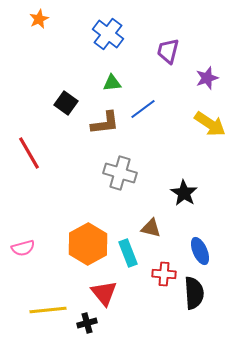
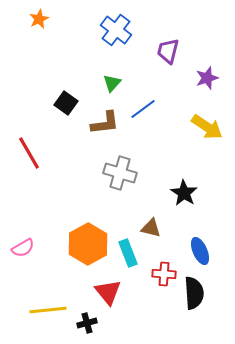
blue cross: moved 8 px right, 4 px up
green triangle: rotated 42 degrees counterclockwise
yellow arrow: moved 3 px left, 3 px down
pink semicircle: rotated 15 degrees counterclockwise
red triangle: moved 4 px right, 1 px up
